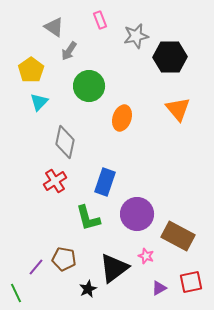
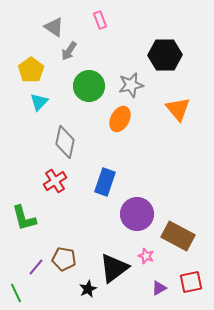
gray star: moved 5 px left, 49 px down
black hexagon: moved 5 px left, 2 px up
orange ellipse: moved 2 px left, 1 px down; rotated 10 degrees clockwise
green L-shape: moved 64 px left
